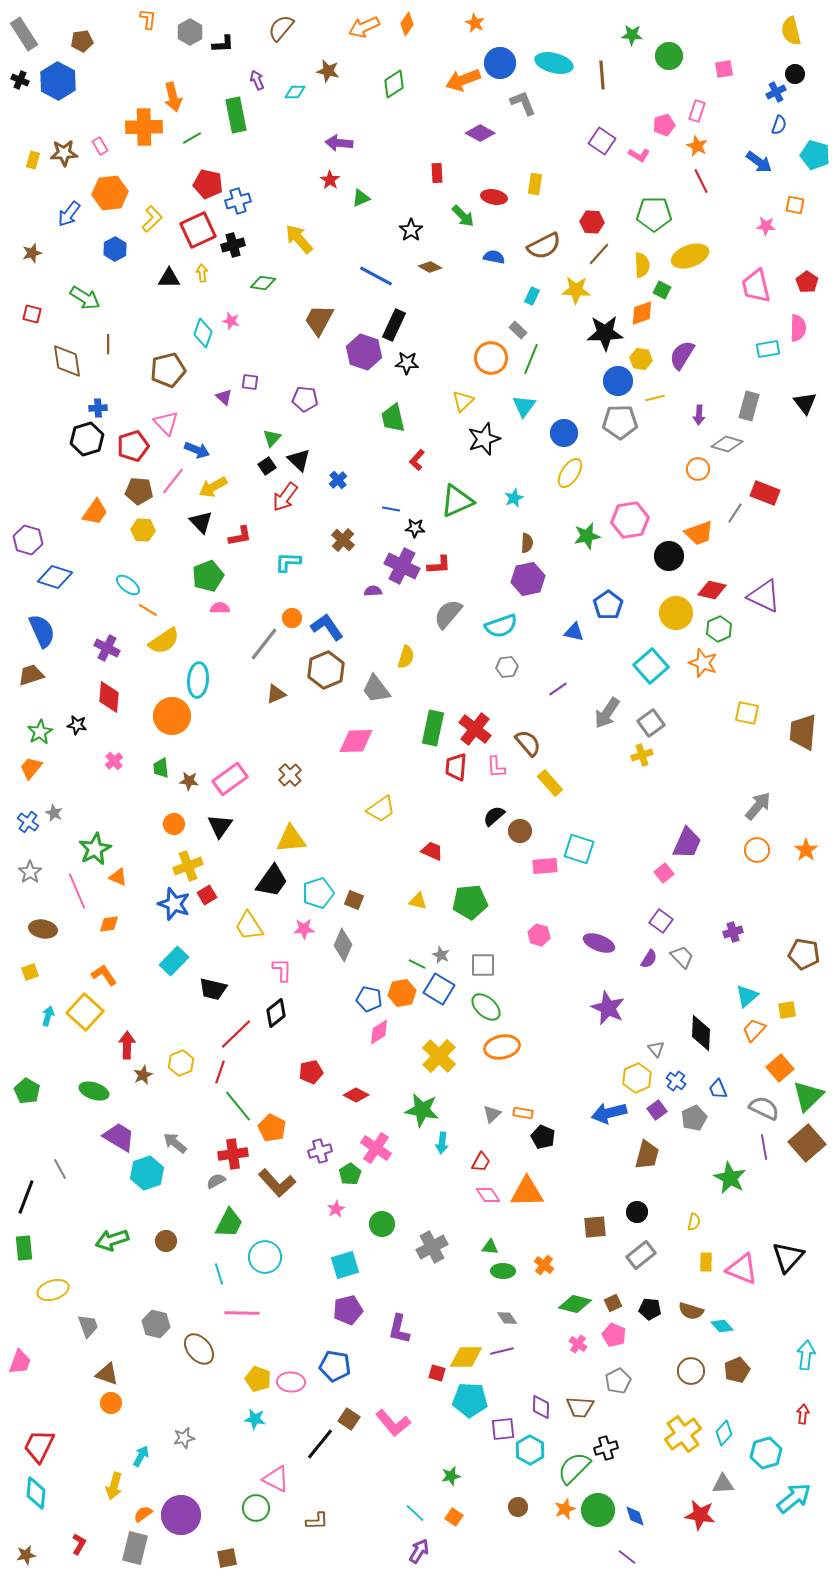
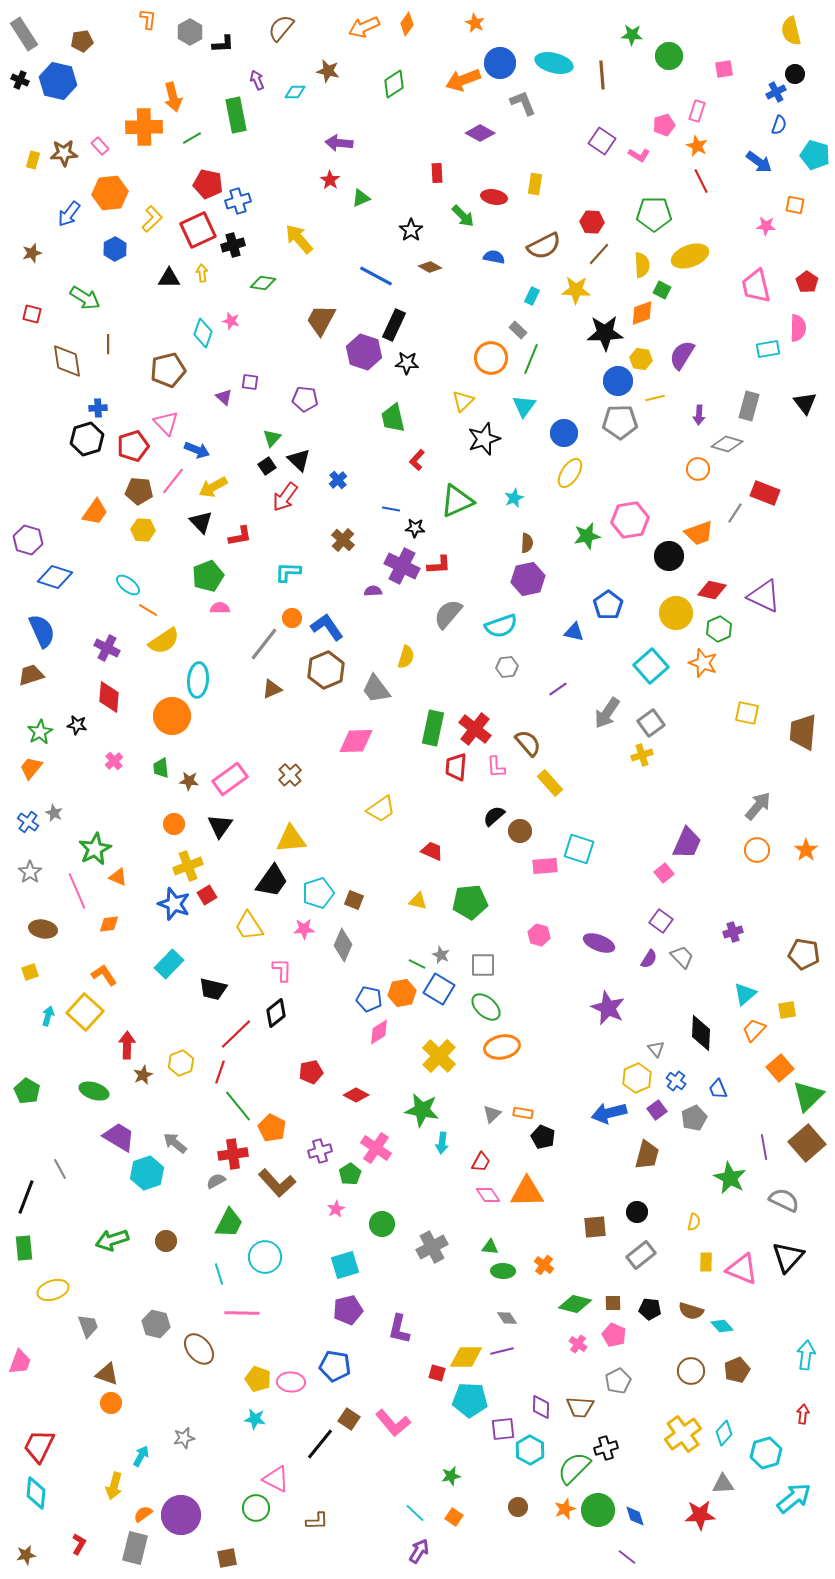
blue hexagon at (58, 81): rotated 15 degrees counterclockwise
pink rectangle at (100, 146): rotated 12 degrees counterclockwise
brown trapezoid at (319, 320): moved 2 px right
cyan L-shape at (288, 562): moved 10 px down
brown triangle at (276, 694): moved 4 px left, 5 px up
cyan rectangle at (174, 961): moved 5 px left, 3 px down
cyan triangle at (747, 996): moved 2 px left, 2 px up
gray semicircle at (764, 1108): moved 20 px right, 92 px down
brown square at (613, 1303): rotated 24 degrees clockwise
red star at (700, 1515): rotated 12 degrees counterclockwise
